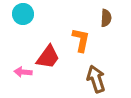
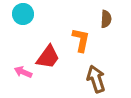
brown semicircle: moved 1 px down
pink arrow: rotated 18 degrees clockwise
